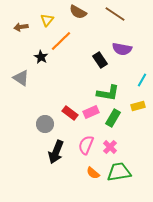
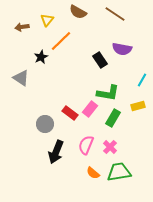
brown arrow: moved 1 px right
black star: rotated 16 degrees clockwise
pink rectangle: moved 1 px left, 3 px up; rotated 28 degrees counterclockwise
